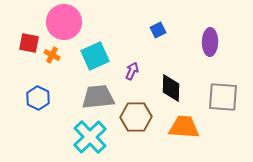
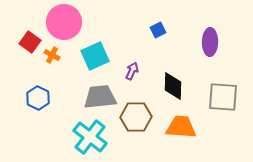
red square: moved 1 px right, 1 px up; rotated 25 degrees clockwise
black diamond: moved 2 px right, 2 px up
gray trapezoid: moved 2 px right
orange trapezoid: moved 3 px left
cyan cross: rotated 8 degrees counterclockwise
